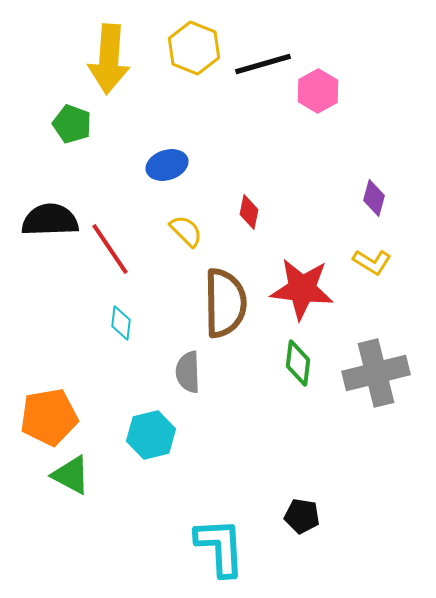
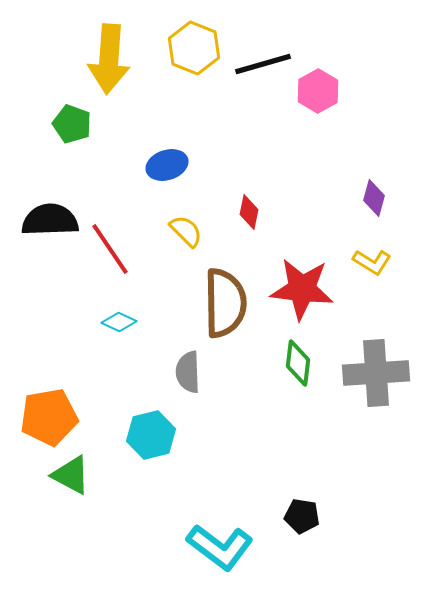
cyan diamond: moved 2 px left, 1 px up; rotated 72 degrees counterclockwise
gray cross: rotated 10 degrees clockwise
cyan L-shape: rotated 130 degrees clockwise
